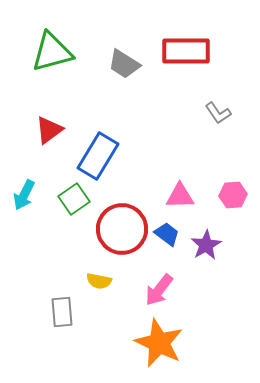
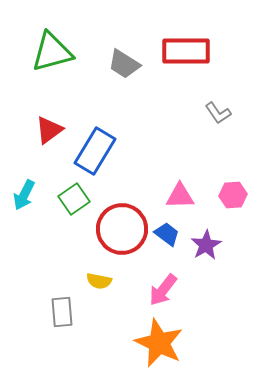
blue rectangle: moved 3 px left, 5 px up
pink arrow: moved 4 px right
